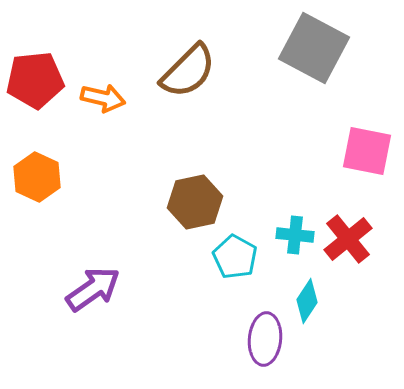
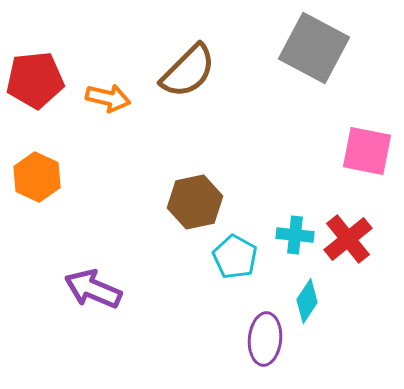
orange arrow: moved 5 px right
purple arrow: rotated 122 degrees counterclockwise
